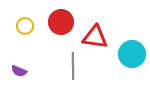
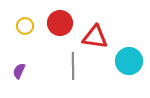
red circle: moved 1 px left, 1 px down
cyan circle: moved 3 px left, 7 px down
purple semicircle: rotated 91 degrees clockwise
